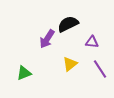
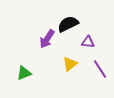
purple triangle: moved 4 px left
